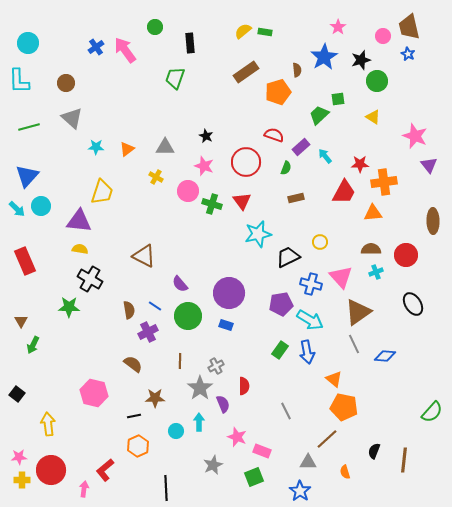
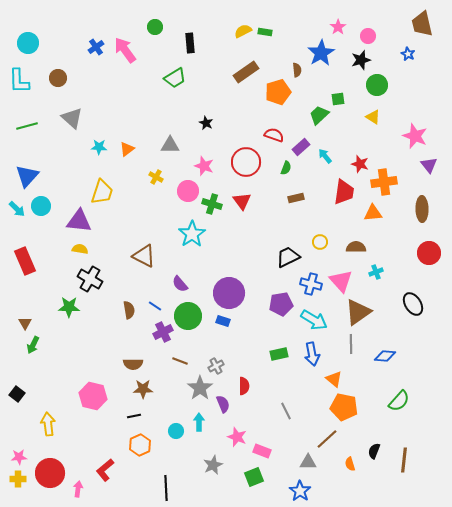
brown trapezoid at (409, 27): moved 13 px right, 3 px up
yellow semicircle at (243, 31): rotated 12 degrees clockwise
pink circle at (383, 36): moved 15 px left
blue star at (324, 57): moved 3 px left, 4 px up
green trapezoid at (175, 78): rotated 140 degrees counterclockwise
green circle at (377, 81): moved 4 px down
brown circle at (66, 83): moved 8 px left, 5 px up
green line at (29, 127): moved 2 px left, 1 px up
black star at (206, 136): moved 13 px up
cyan star at (96, 147): moved 3 px right
gray triangle at (165, 147): moved 5 px right, 2 px up
red star at (360, 164): rotated 18 degrees clockwise
red trapezoid at (344, 192): rotated 20 degrees counterclockwise
brown ellipse at (433, 221): moved 11 px left, 12 px up
cyan star at (258, 234): moved 66 px left; rotated 20 degrees counterclockwise
brown semicircle at (371, 249): moved 15 px left, 2 px up
red circle at (406, 255): moved 23 px right, 2 px up
pink triangle at (341, 277): moved 4 px down
cyan arrow at (310, 320): moved 4 px right
brown triangle at (21, 321): moved 4 px right, 2 px down
blue rectangle at (226, 325): moved 3 px left, 4 px up
purple cross at (148, 332): moved 15 px right
gray line at (354, 344): moved 3 px left; rotated 24 degrees clockwise
green rectangle at (280, 350): moved 1 px left, 4 px down; rotated 42 degrees clockwise
blue arrow at (307, 352): moved 5 px right, 2 px down
brown line at (180, 361): rotated 70 degrees counterclockwise
brown semicircle at (133, 364): rotated 144 degrees clockwise
pink hexagon at (94, 393): moved 1 px left, 3 px down
brown star at (155, 398): moved 12 px left, 9 px up
green semicircle at (432, 412): moved 33 px left, 11 px up
orange hexagon at (138, 446): moved 2 px right, 1 px up
red circle at (51, 470): moved 1 px left, 3 px down
orange semicircle at (345, 472): moved 5 px right, 8 px up
yellow cross at (22, 480): moved 4 px left, 1 px up
pink arrow at (84, 489): moved 6 px left
